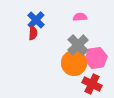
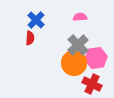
red semicircle: moved 3 px left, 5 px down
